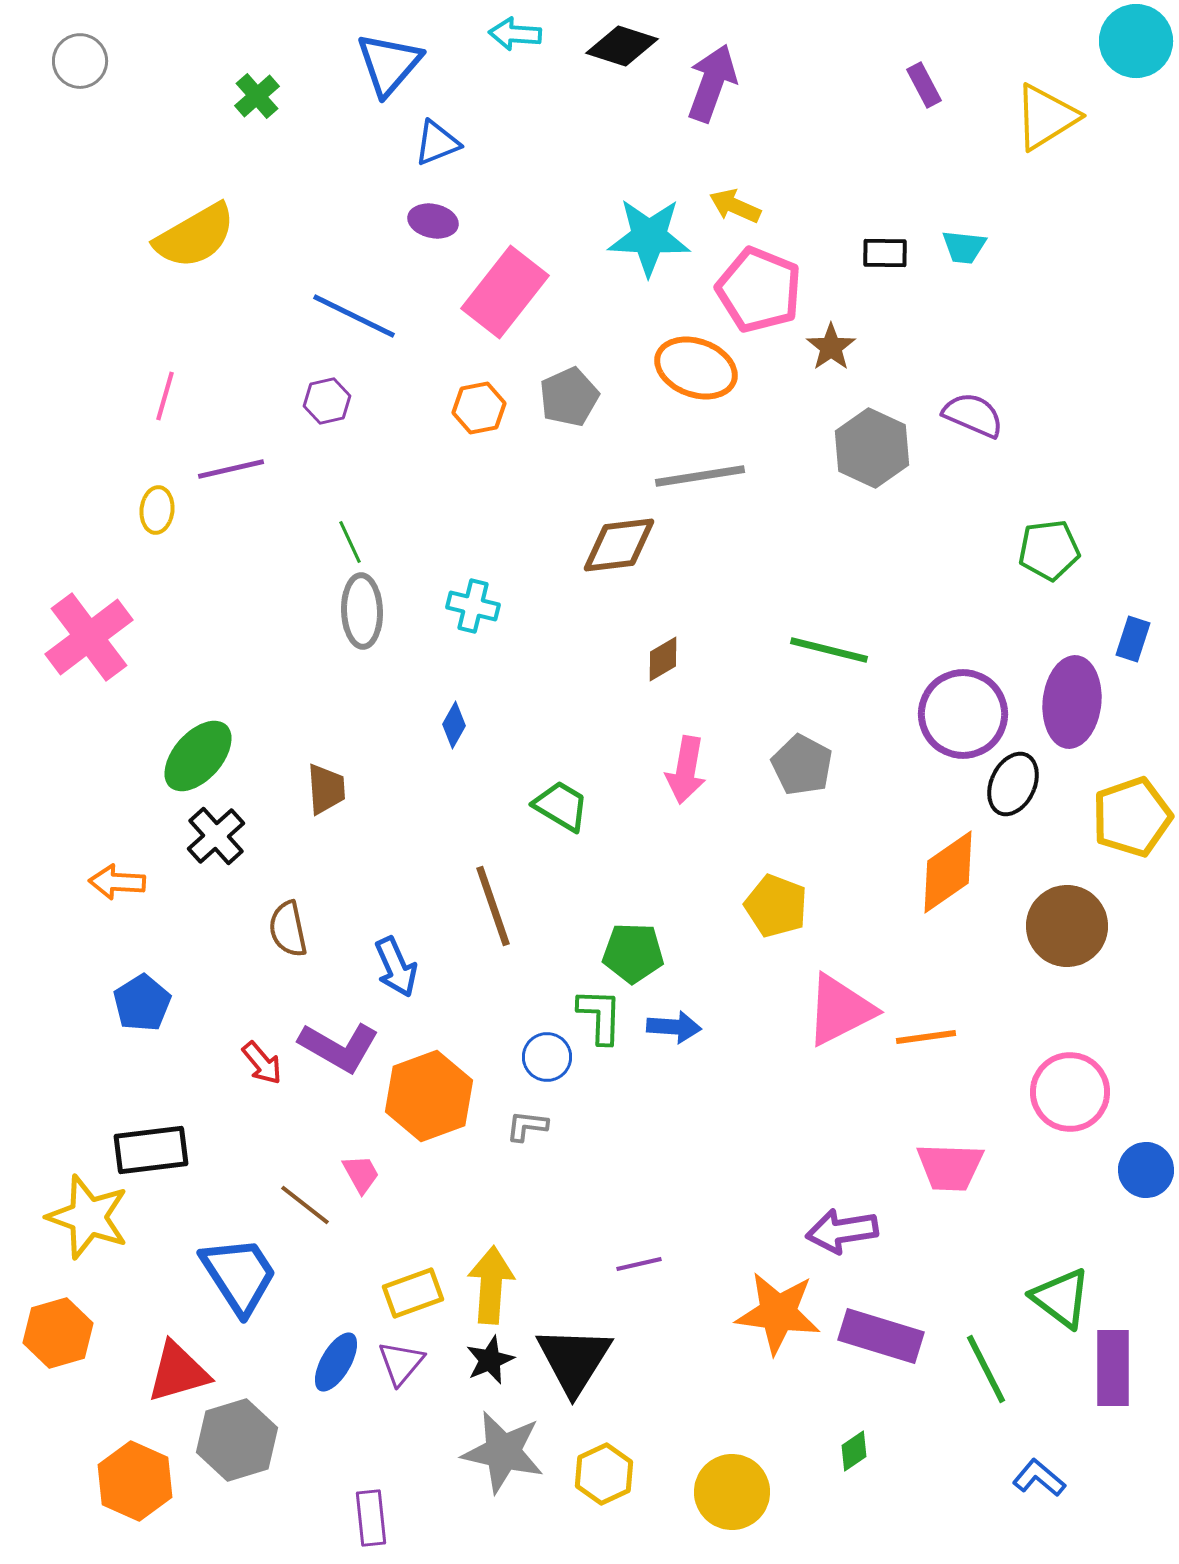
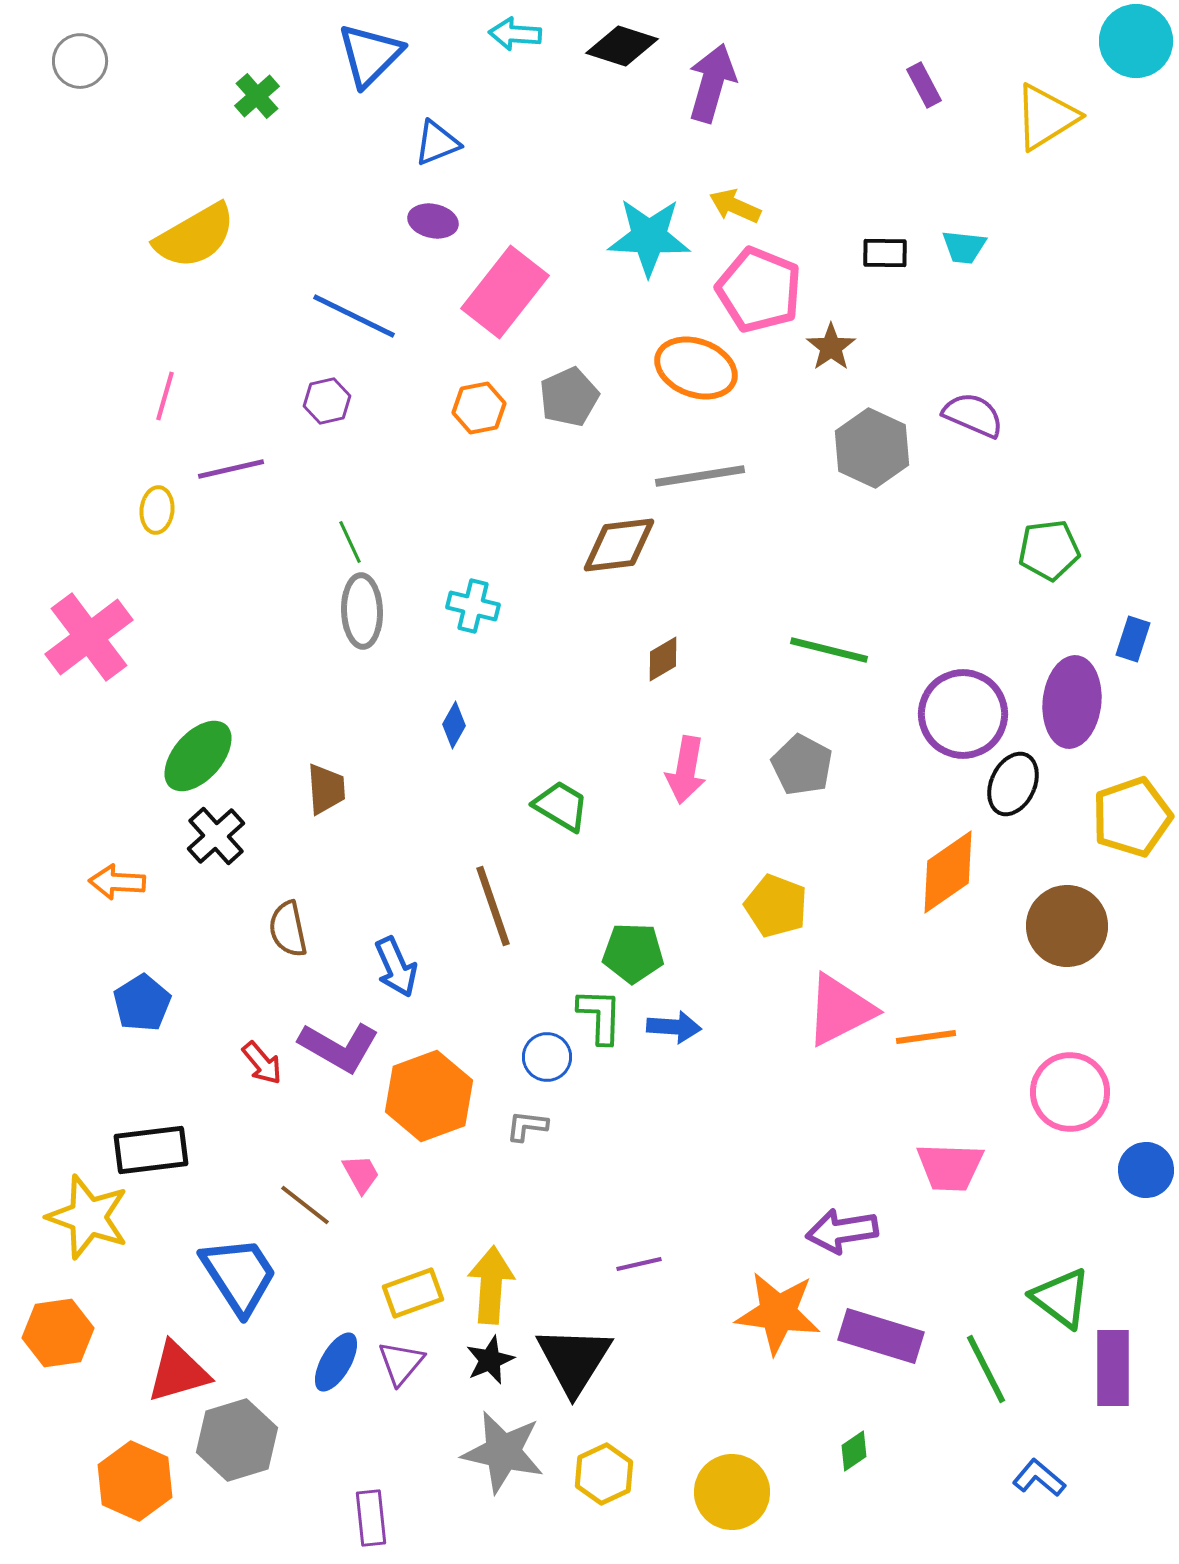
blue triangle at (389, 64): moved 19 px left, 9 px up; rotated 4 degrees clockwise
purple arrow at (712, 83): rotated 4 degrees counterclockwise
orange hexagon at (58, 1333): rotated 8 degrees clockwise
